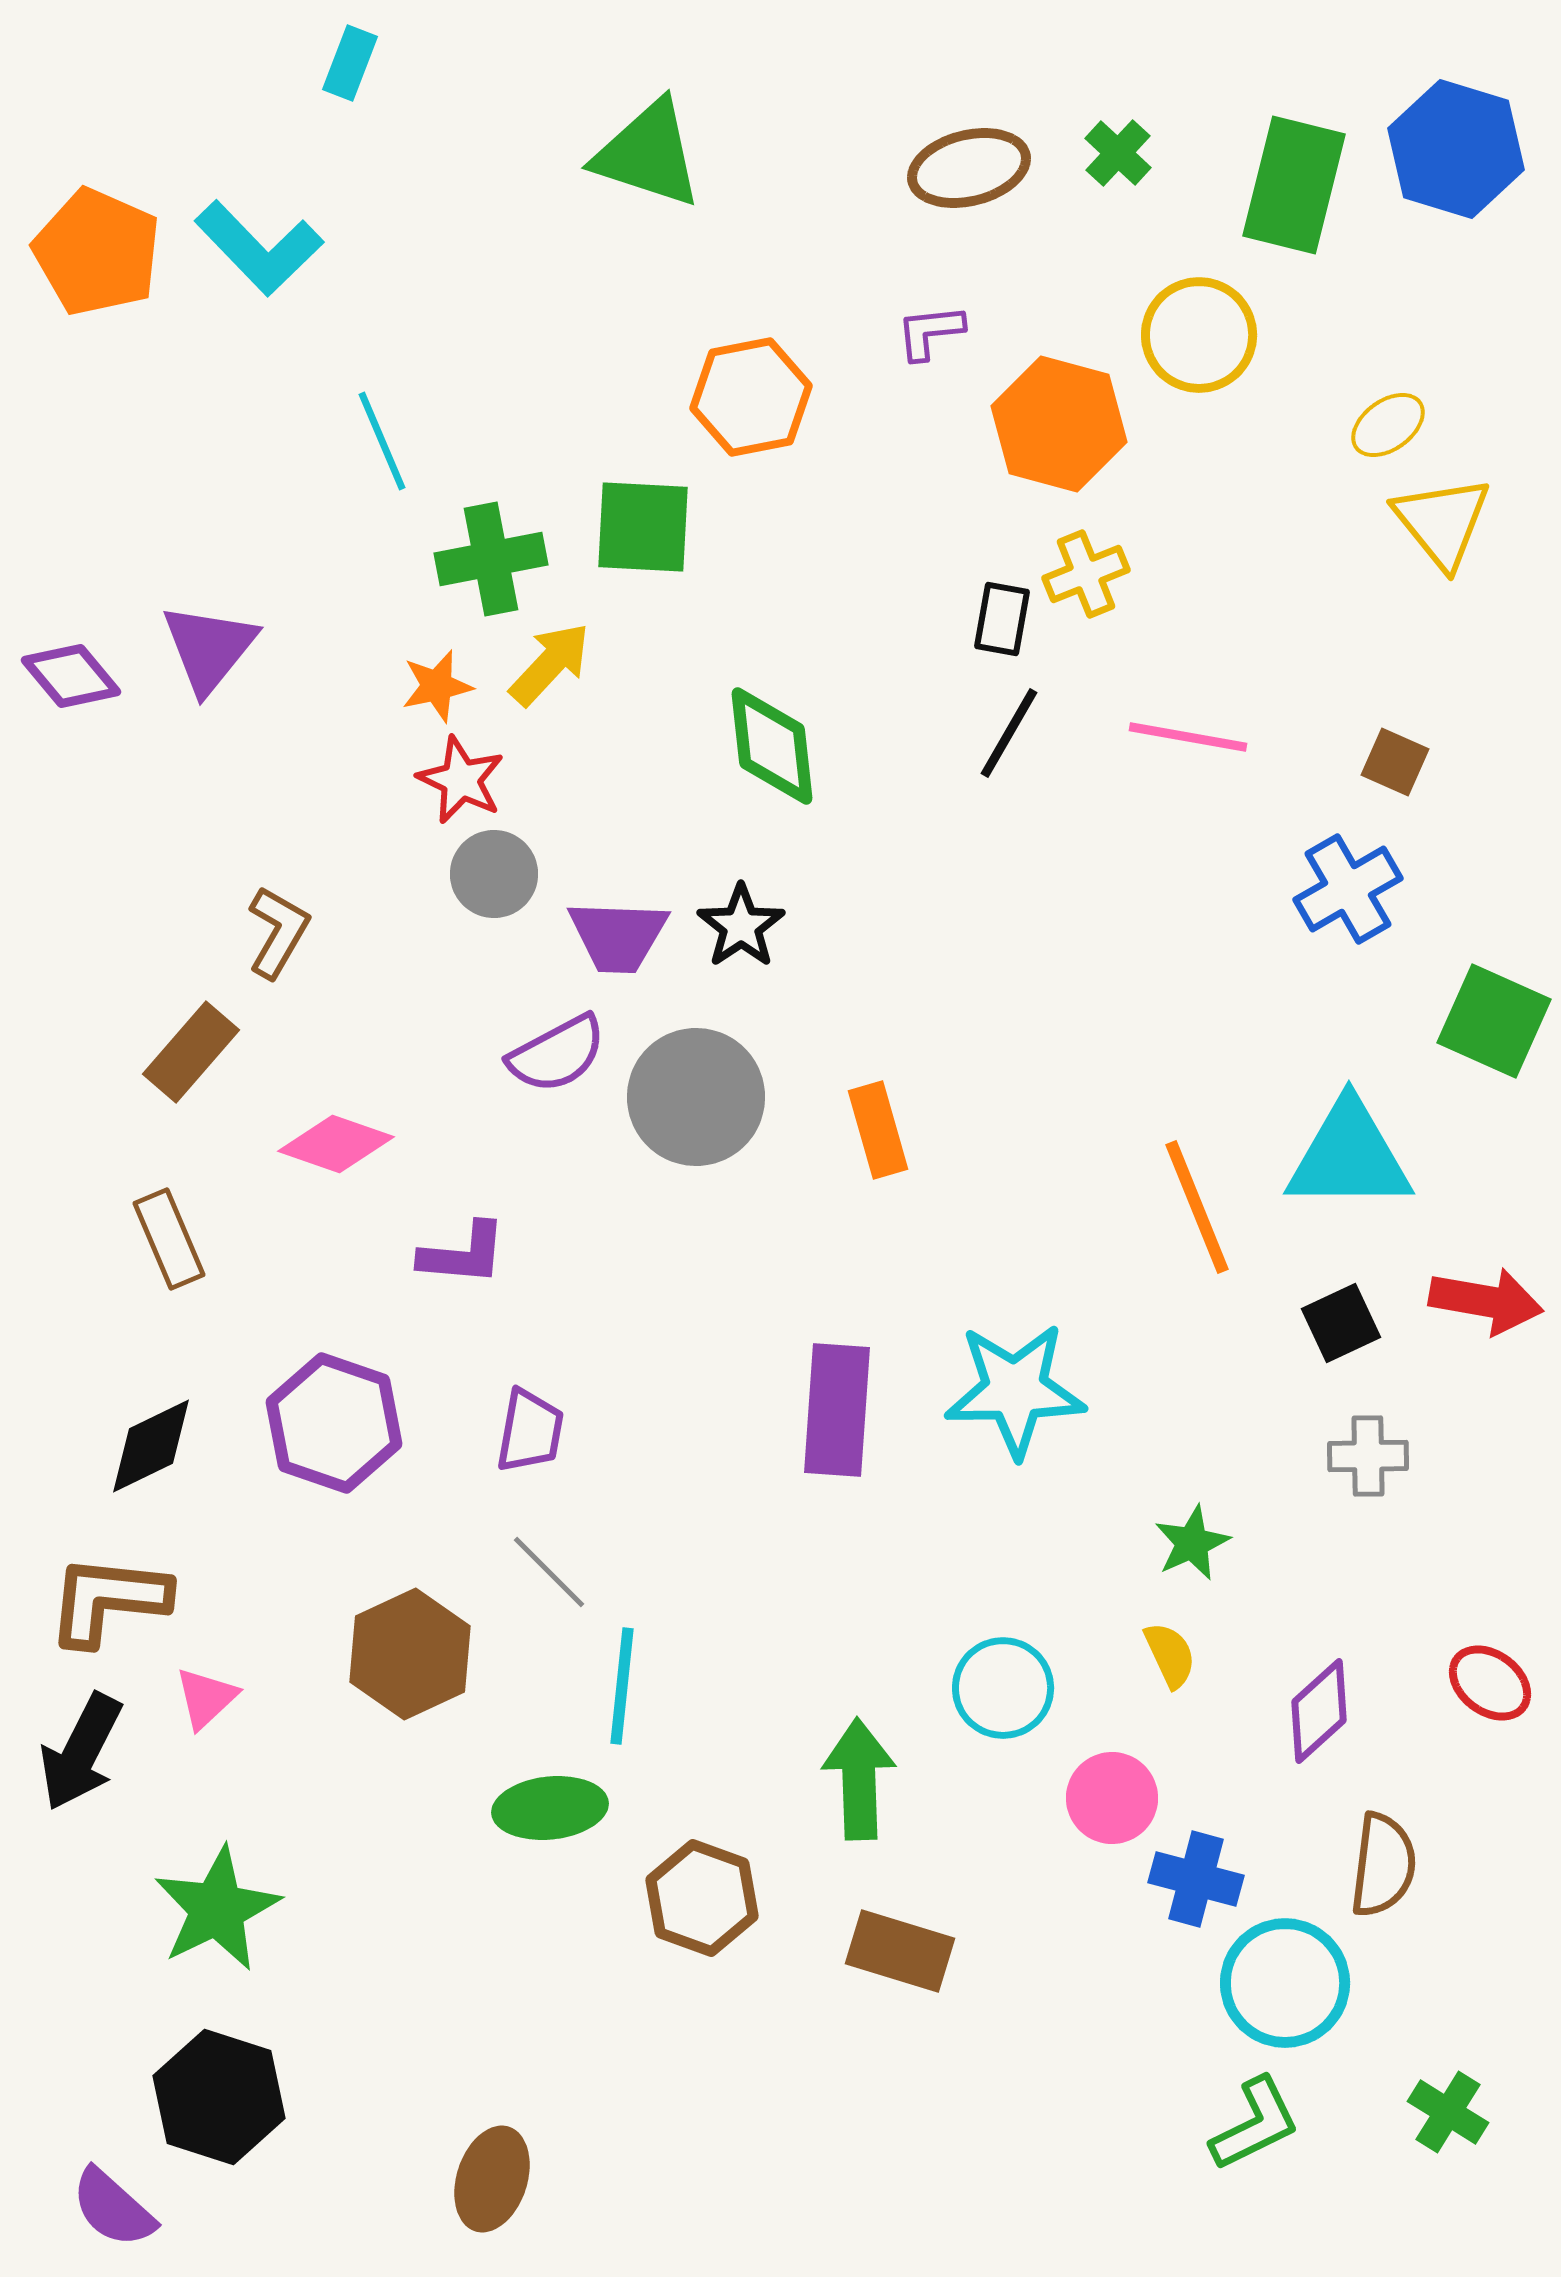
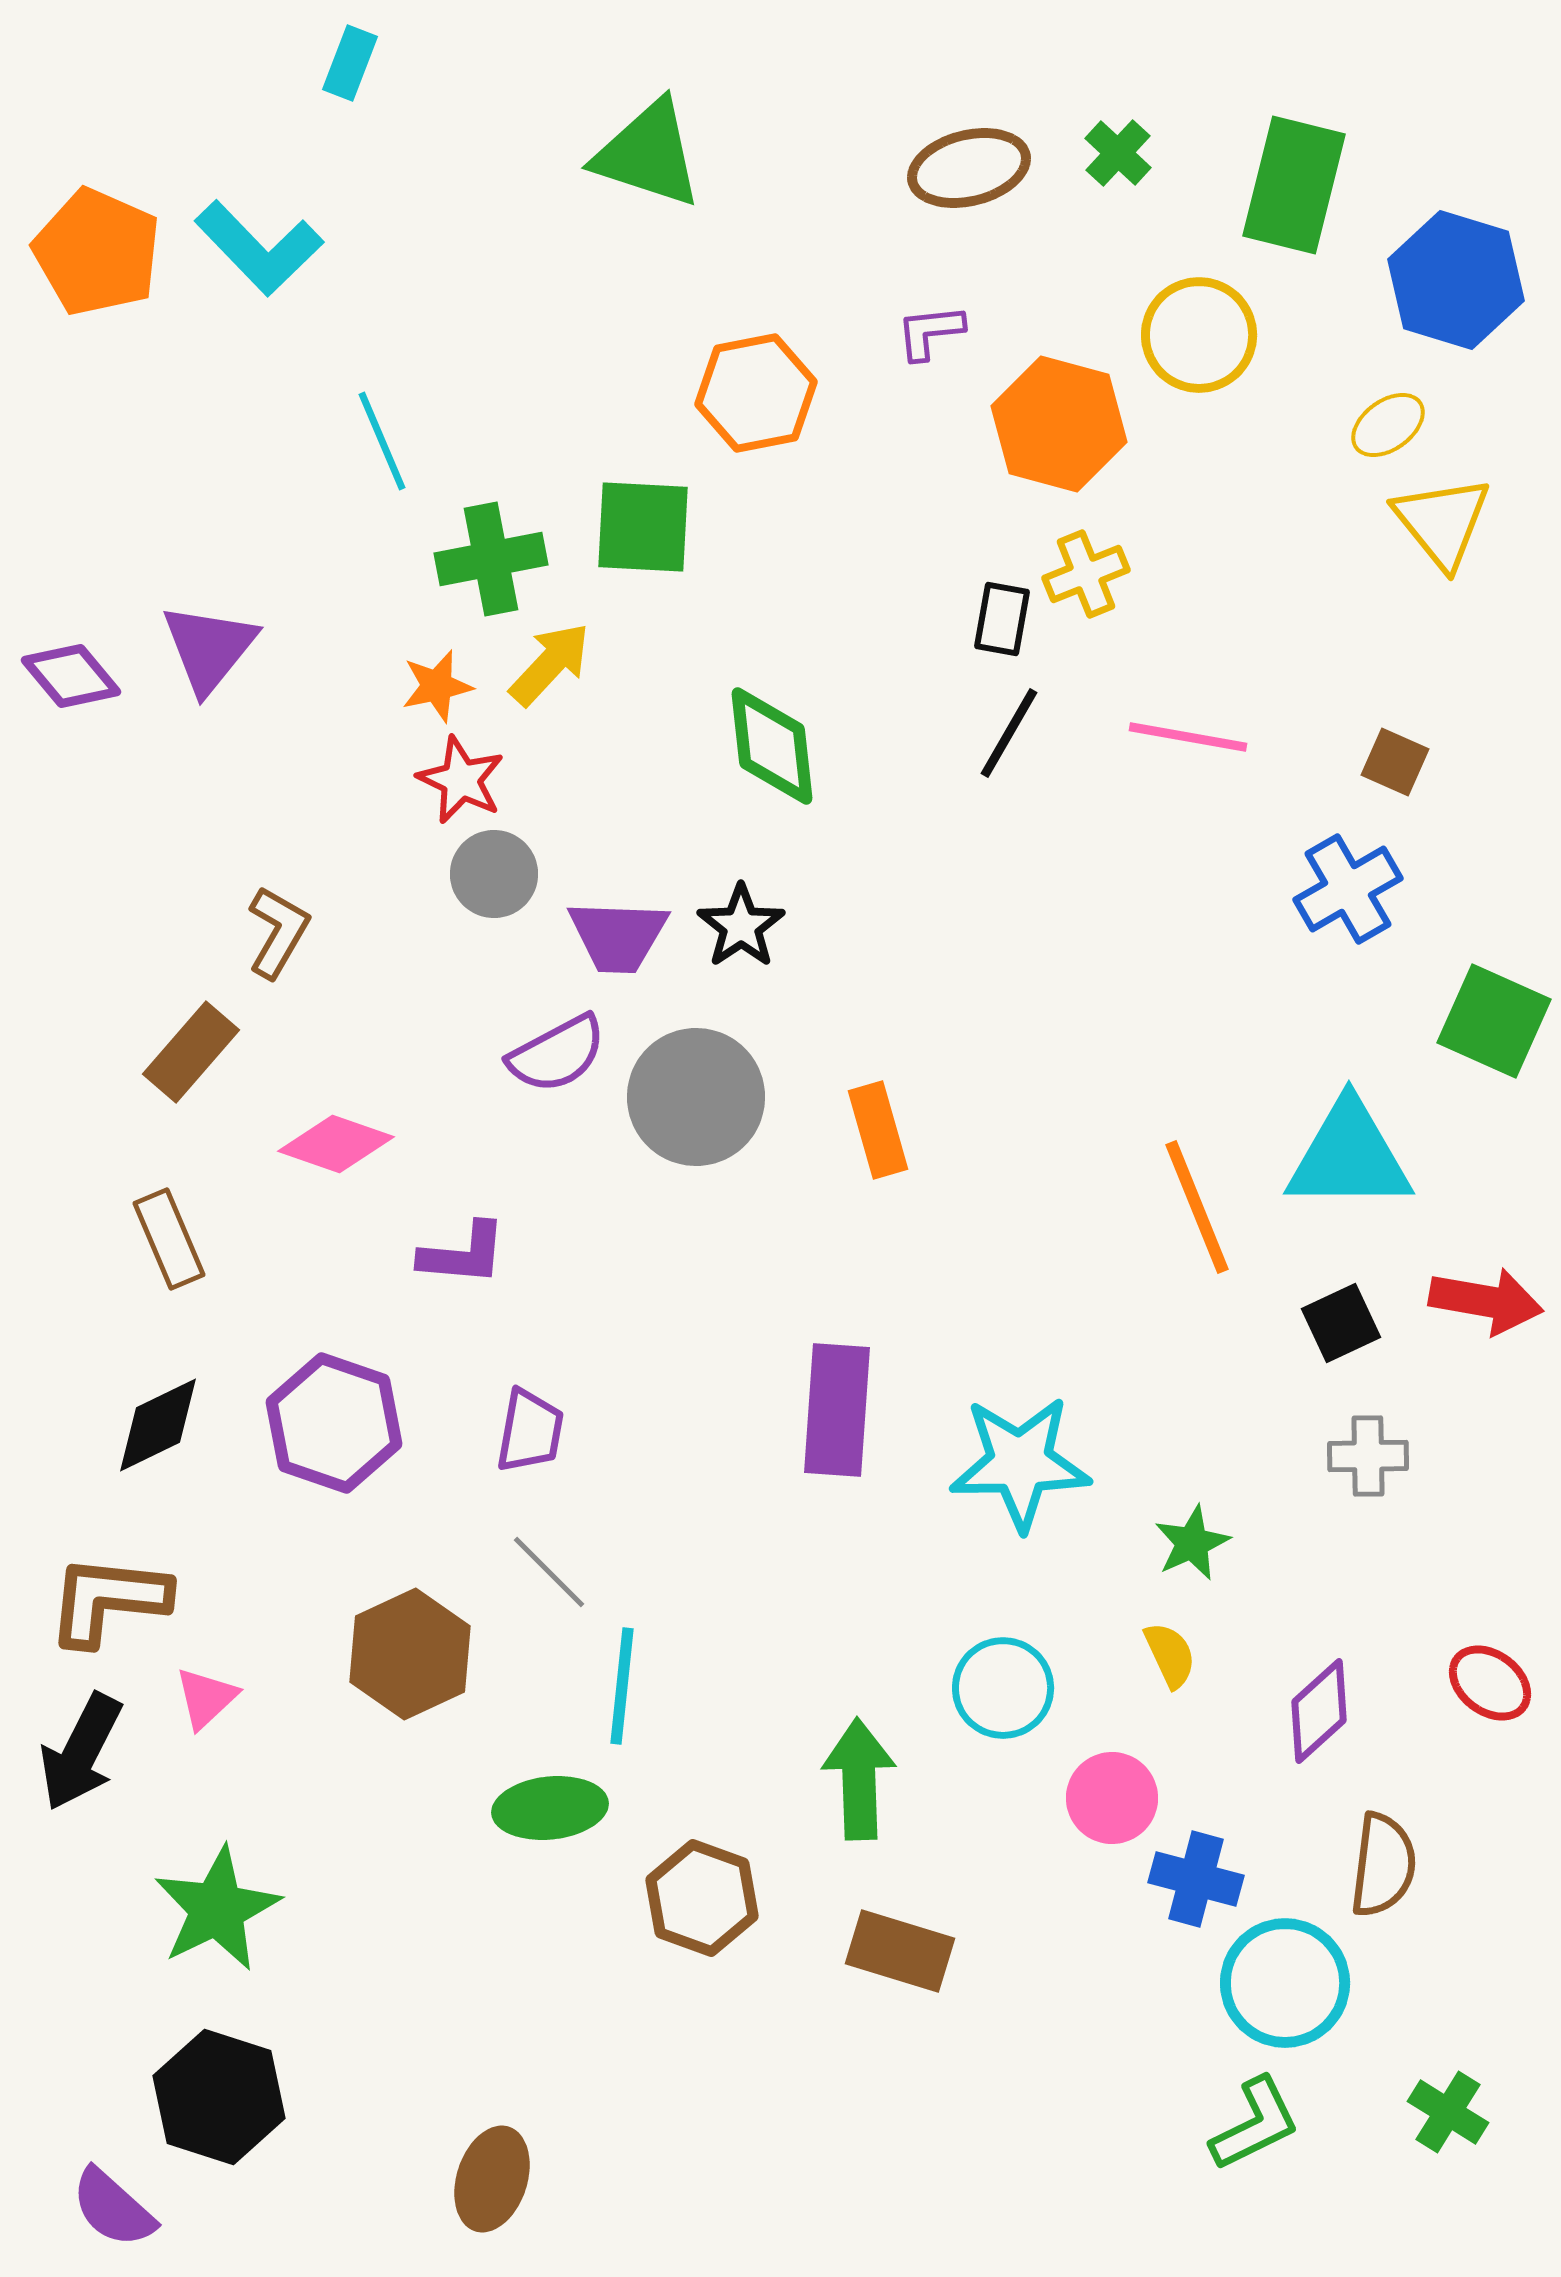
blue hexagon at (1456, 149): moved 131 px down
orange hexagon at (751, 397): moved 5 px right, 4 px up
cyan star at (1015, 1390): moved 5 px right, 73 px down
black diamond at (151, 1446): moved 7 px right, 21 px up
